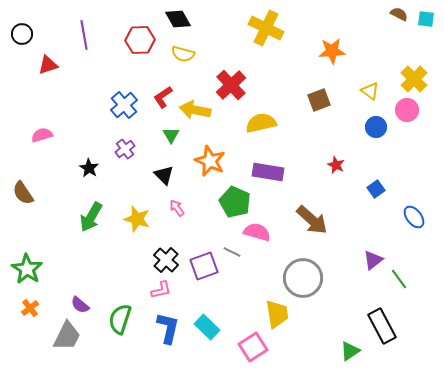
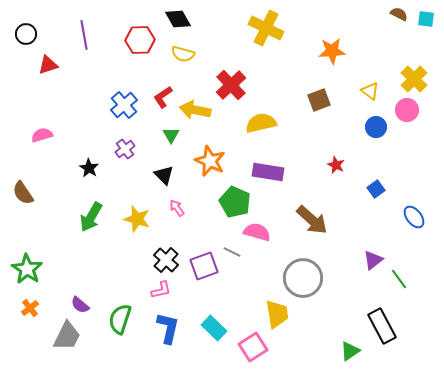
black circle at (22, 34): moved 4 px right
cyan rectangle at (207, 327): moved 7 px right, 1 px down
